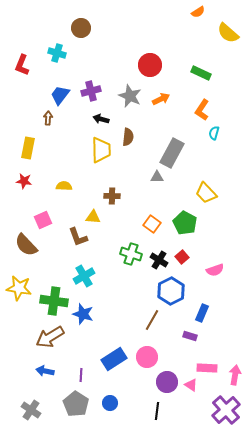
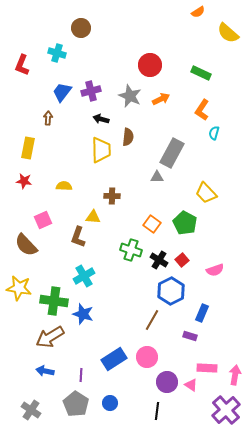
blue trapezoid at (60, 95): moved 2 px right, 3 px up
brown L-shape at (78, 237): rotated 40 degrees clockwise
green cross at (131, 254): moved 4 px up
red square at (182, 257): moved 3 px down
